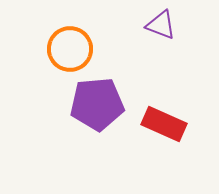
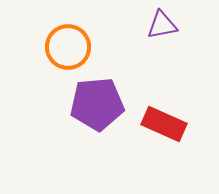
purple triangle: moved 1 px right; rotated 32 degrees counterclockwise
orange circle: moved 2 px left, 2 px up
